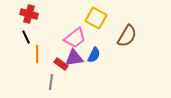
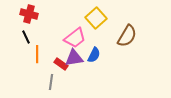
yellow square: rotated 20 degrees clockwise
